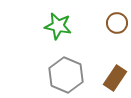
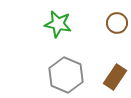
green star: moved 2 px up
brown rectangle: moved 1 px up
